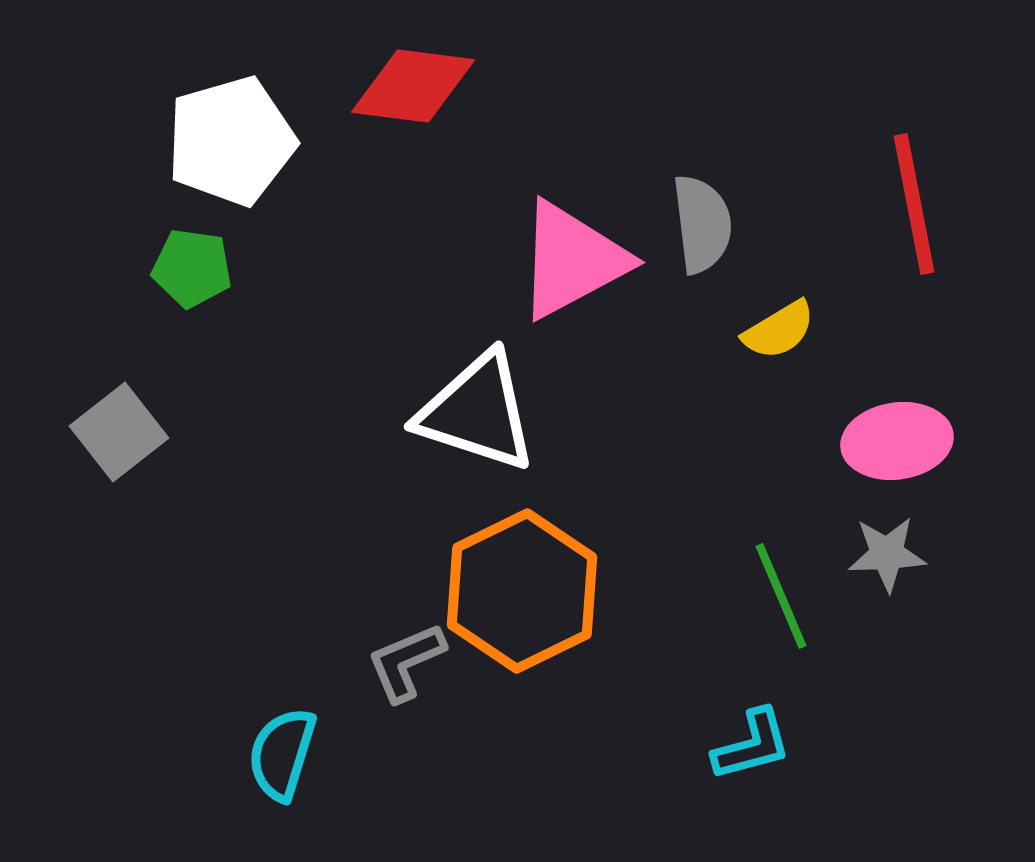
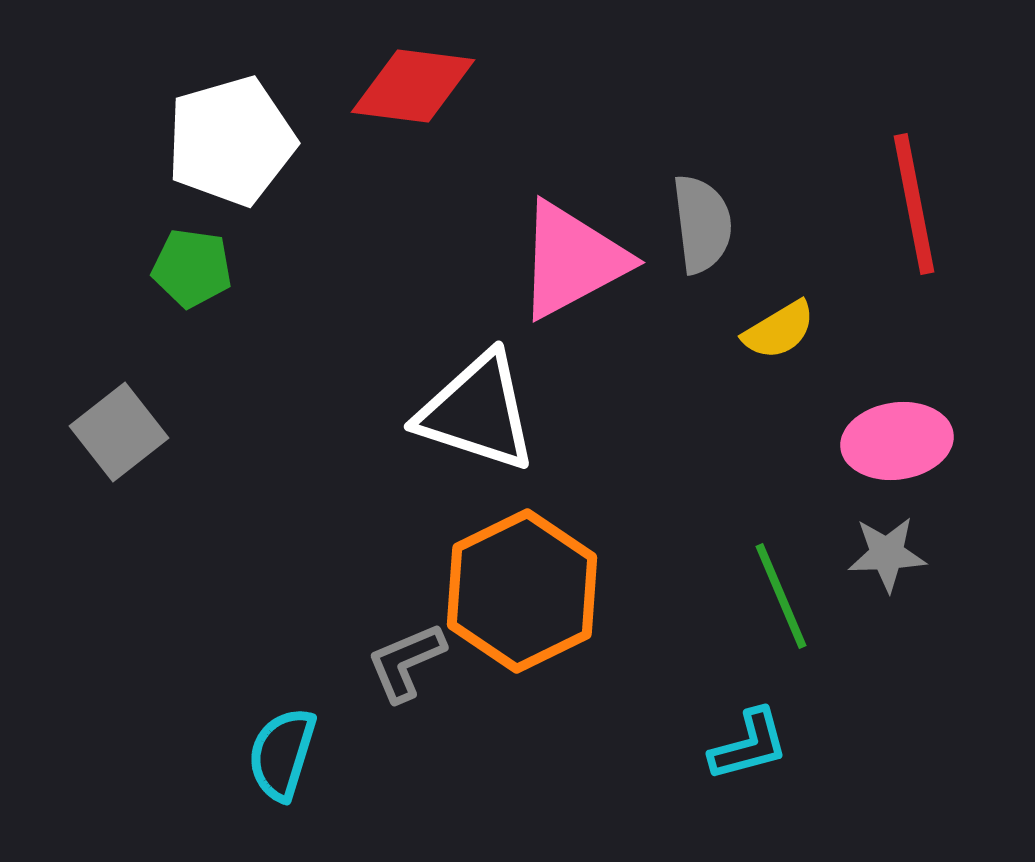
cyan L-shape: moved 3 px left
